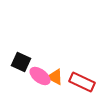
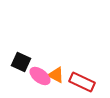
orange triangle: moved 1 px right, 2 px up
